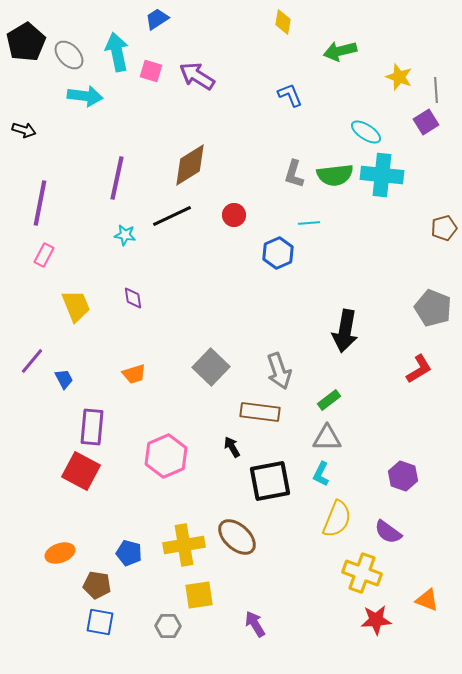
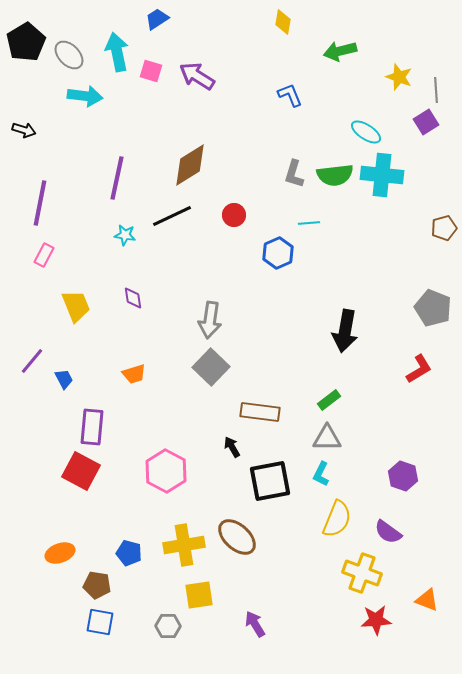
gray arrow at (279, 371): moved 69 px left, 51 px up; rotated 27 degrees clockwise
pink hexagon at (166, 456): moved 15 px down; rotated 9 degrees counterclockwise
